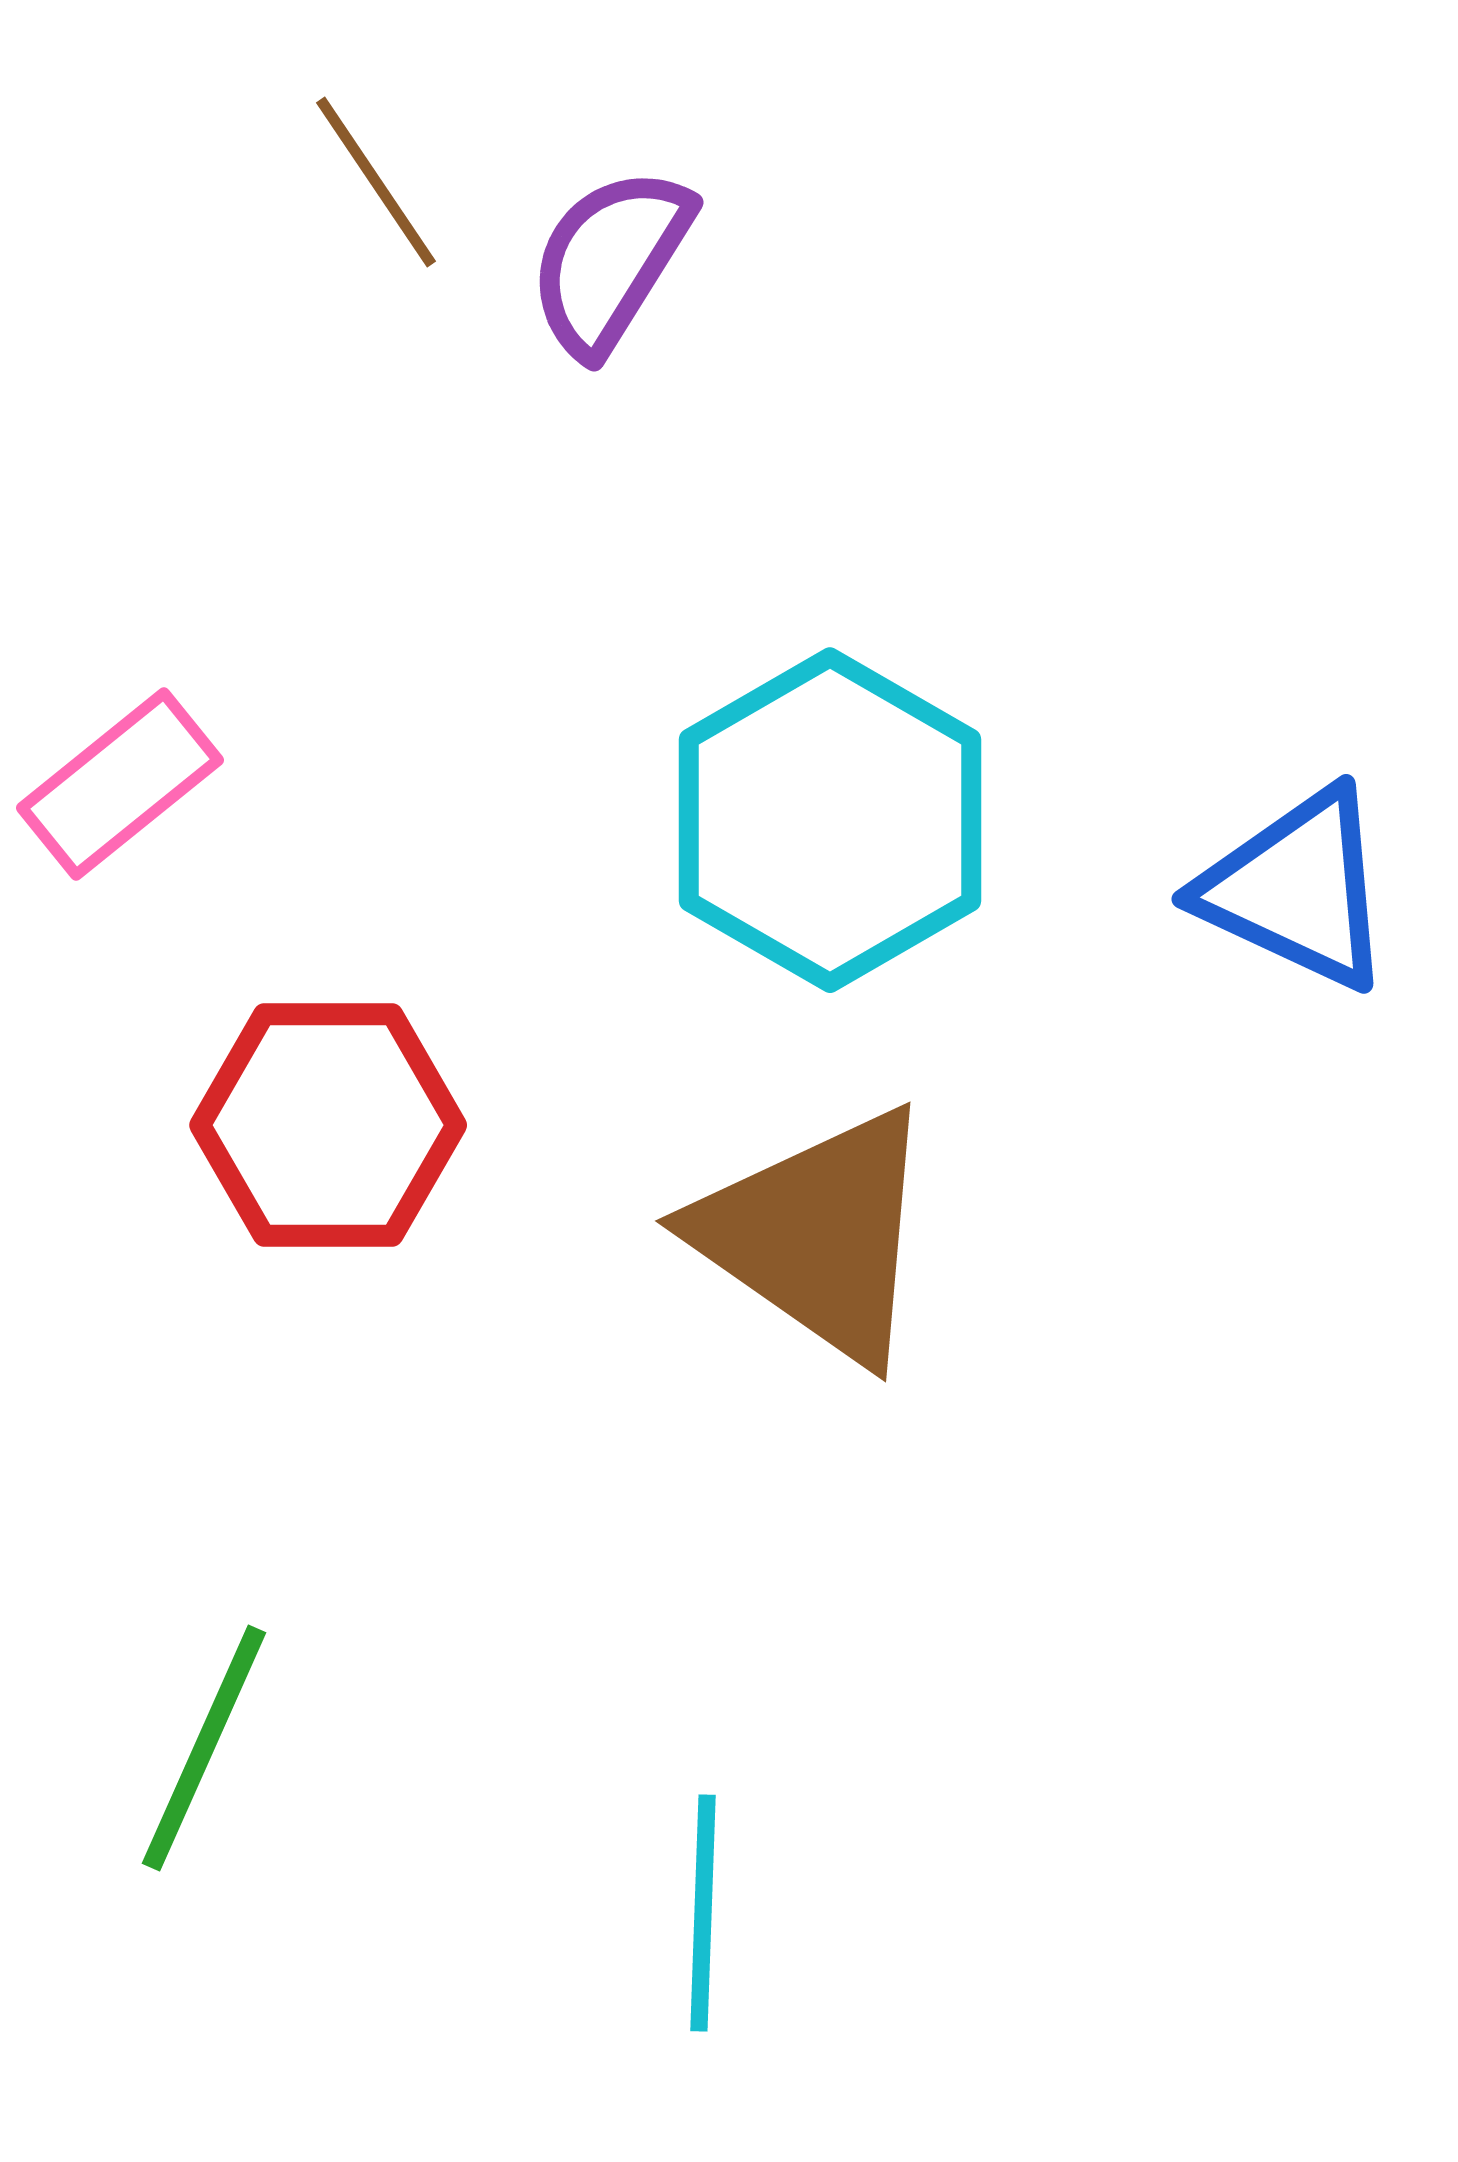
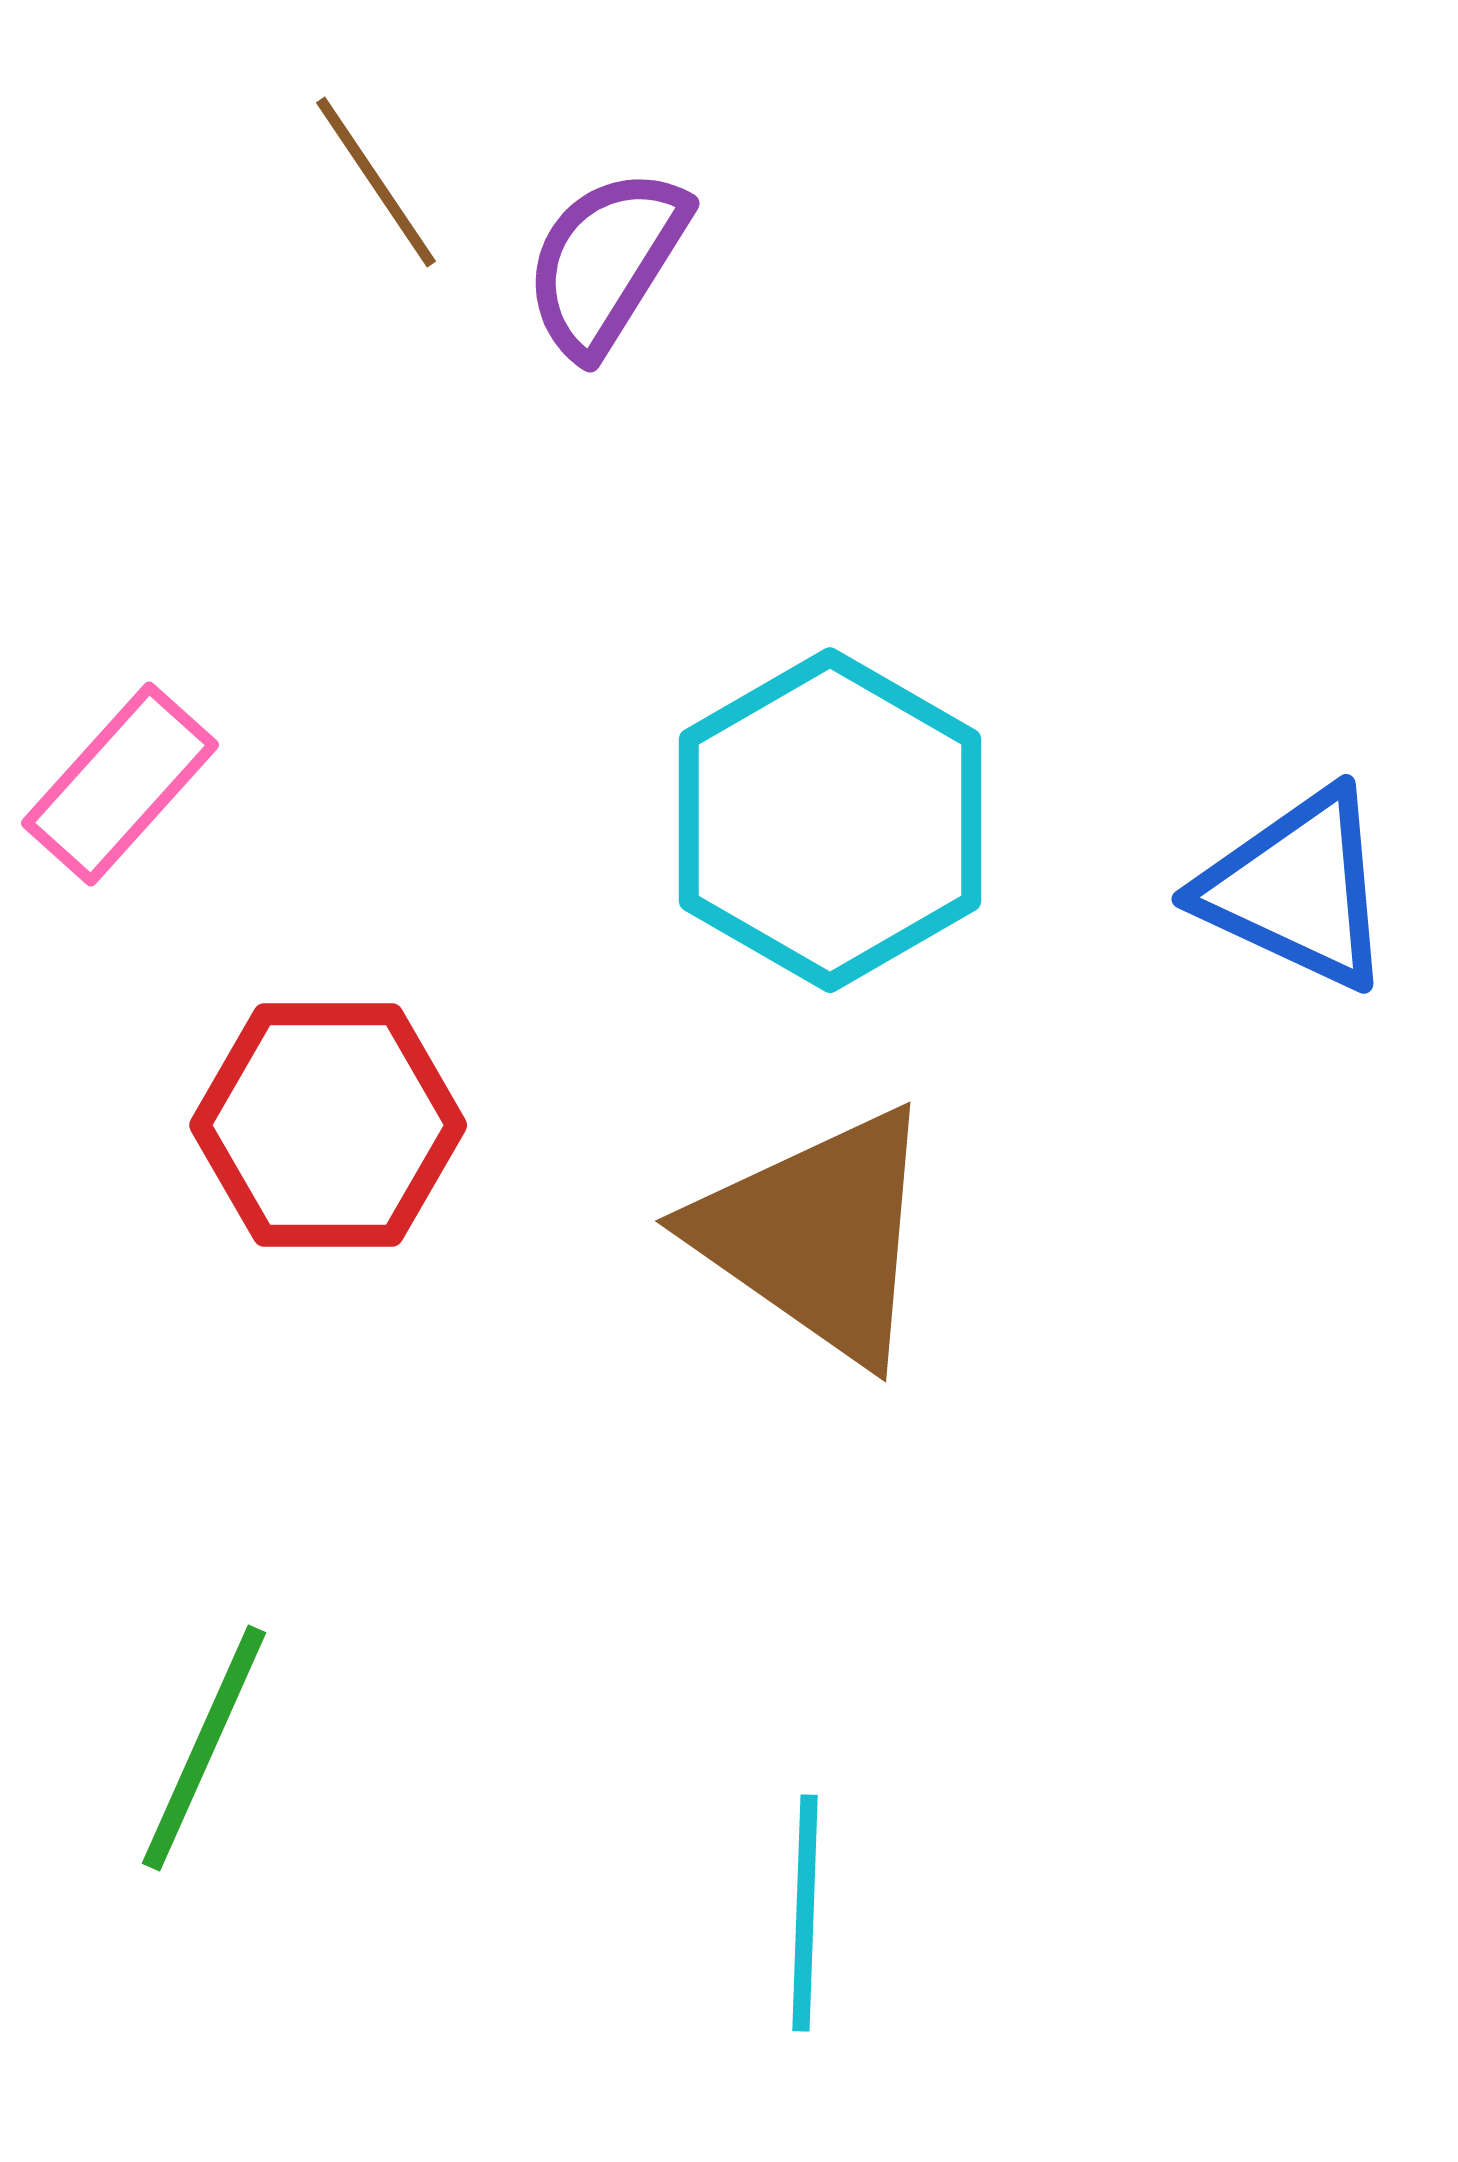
purple semicircle: moved 4 px left, 1 px down
pink rectangle: rotated 9 degrees counterclockwise
cyan line: moved 102 px right
